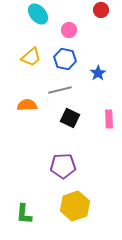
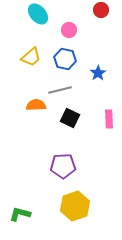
orange semicircle: moved 9 px right
green L-shape: moved 4 px left; rotated 100 degrees clockwise
